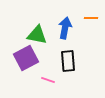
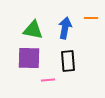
green triangle: moved 4 px left, 5 px up
purple square: moved 3 px right; rotated 30 degrees clockwise
pink line: rotated 24 degrees counterclockwise
